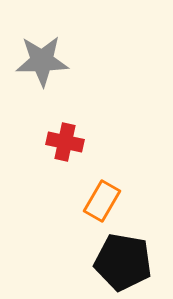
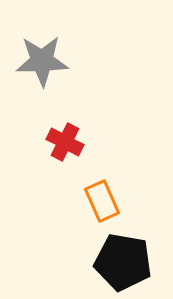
red cross: rotated 15 degrees clockwise
orange rectangle: rotated 54 degrees counterclockwise
